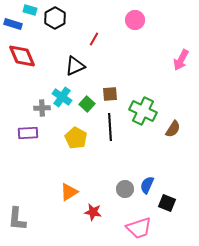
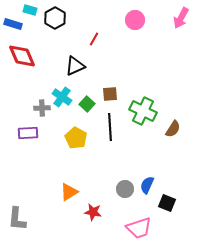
pink arrow: moved 42 px up
